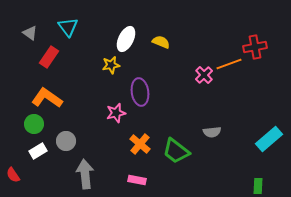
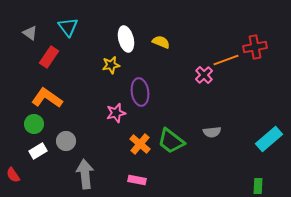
white ellipse: rotated 40 degrees counterclockwise
orange line: moved 3 px left, 4 px up
green trapezoid: moved 5 px left, 10 px up
